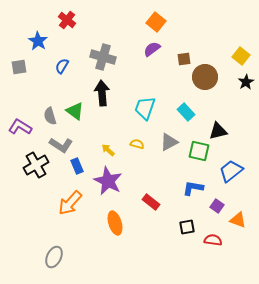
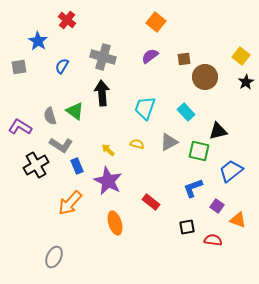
purple semicircle: moved 2 px left, 7 px down
blue L-shape: rotated 30 degrees counterclockwise
